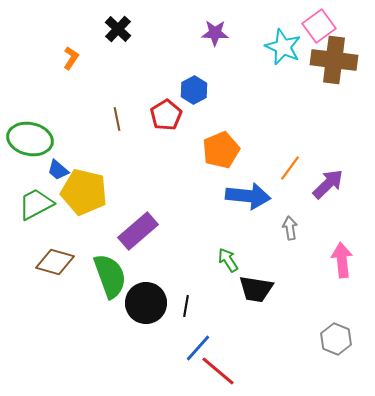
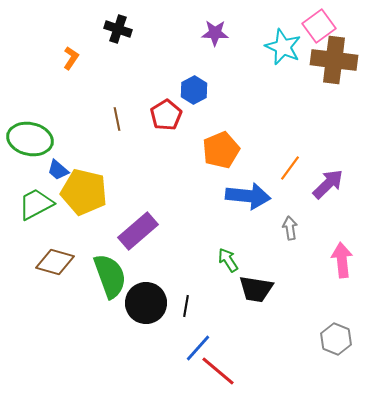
black cross: rotated 24 degrees counterclockwise
